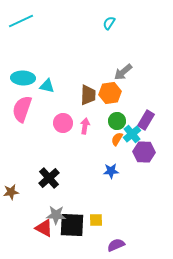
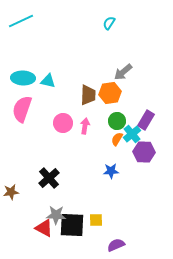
cyan triangle: moved 1 px right, 5 px up
